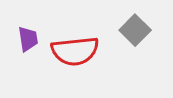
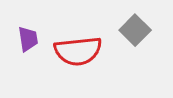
red semicircle: moved 3 px right
